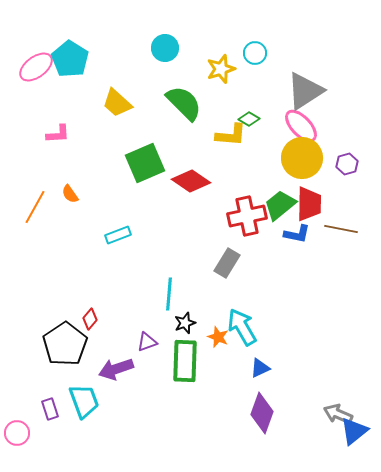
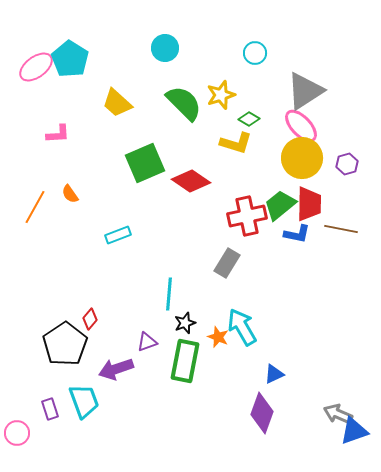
yellow star at (221, 69): moved 26 px down
yellow L-shape at (231, 135): moved 5 px right, 8 px down; rotated 12 degrees clockwise
green rectangle at (185, 361): rotated 9 degrees clockwise
blue triangle at (260, 368): moved 14 px right, 6 px down
blue triangle at (354, 431): rotated 20 degrees clockwise
